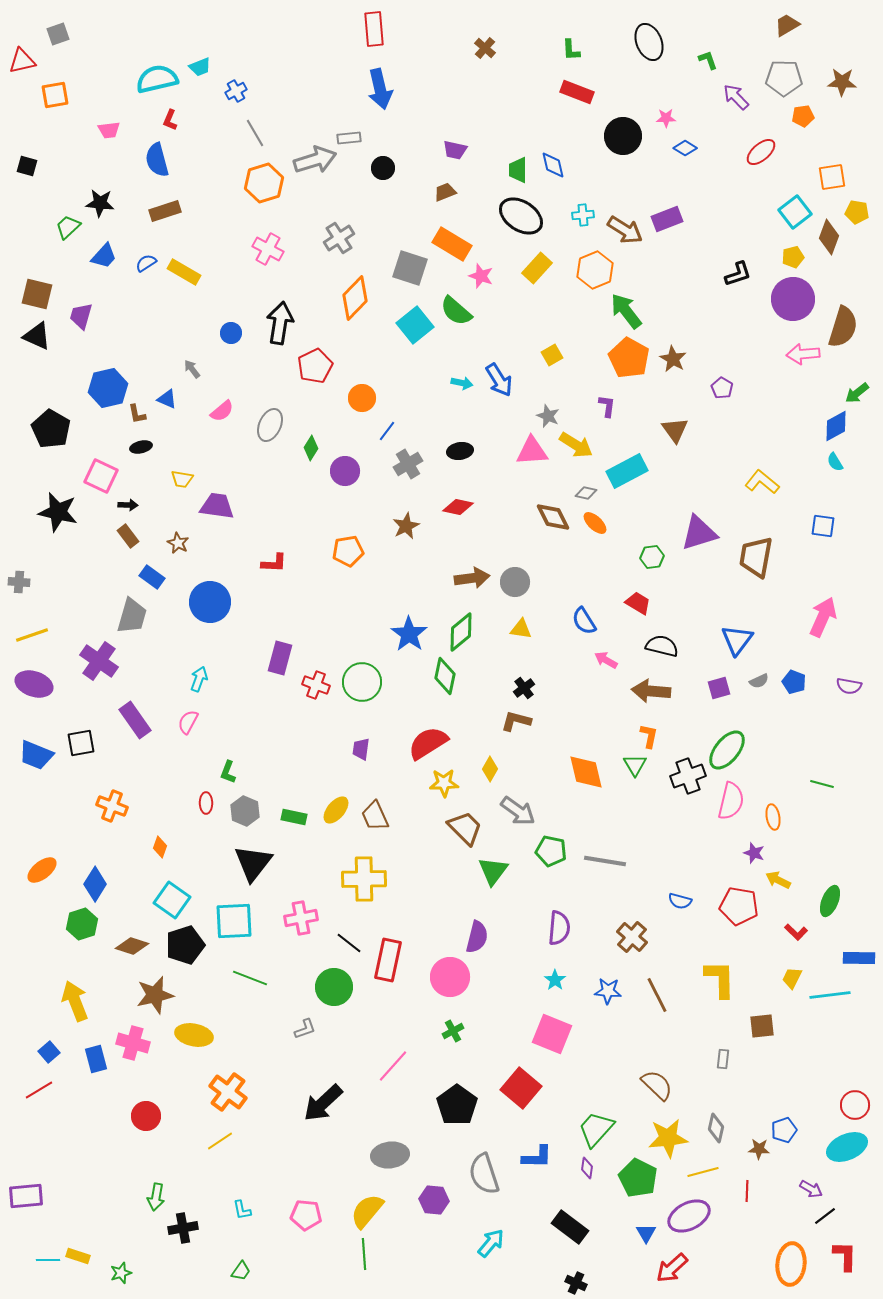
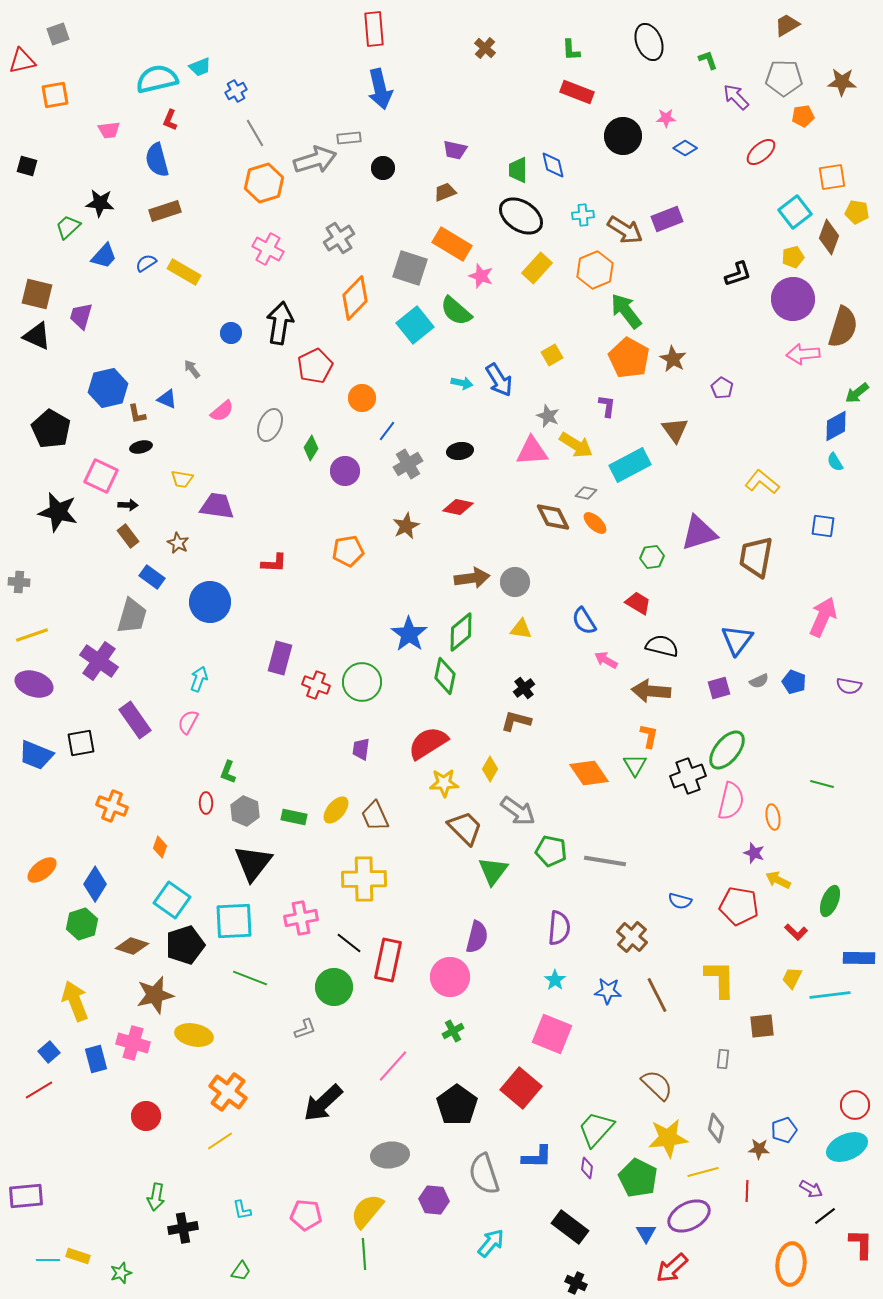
cyan rectangle at (627, 471): moved 3 px right, 6 px up
orange diamond at (586, 772): moved 3 px right, 1 px down; rotated 21 degrees counterclockwise
red L-shape at (845, 1256): moved 16 px right, 12 px up
